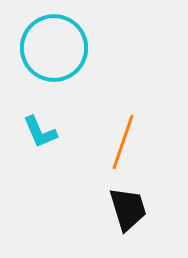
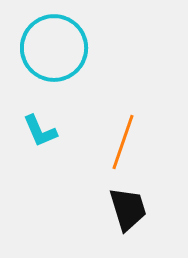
cyan L-shape: moved 1 px up
